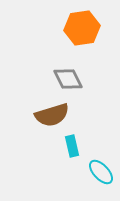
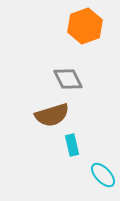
orange hexagon: moved 3 px right, 2 px up; rotated 12 degrees counterclockwise
cyan rectangle: moved 1 px up
cyan ellipse: moved 2 px right, 3 px down
